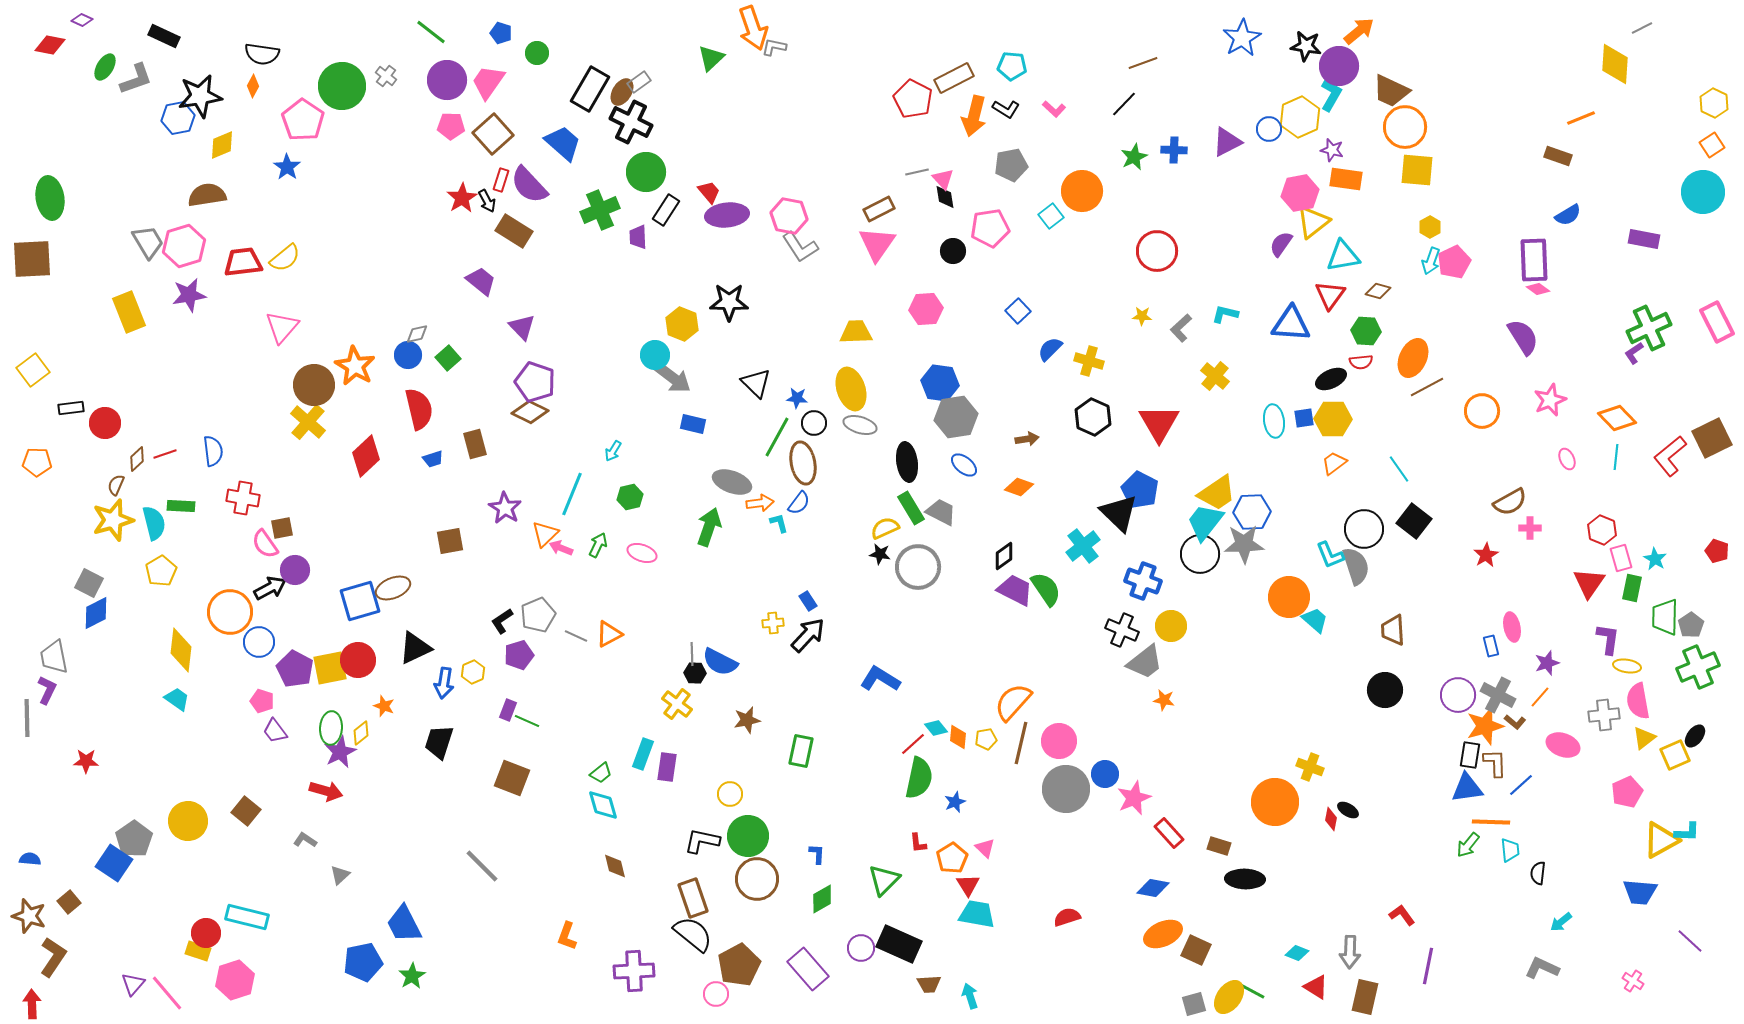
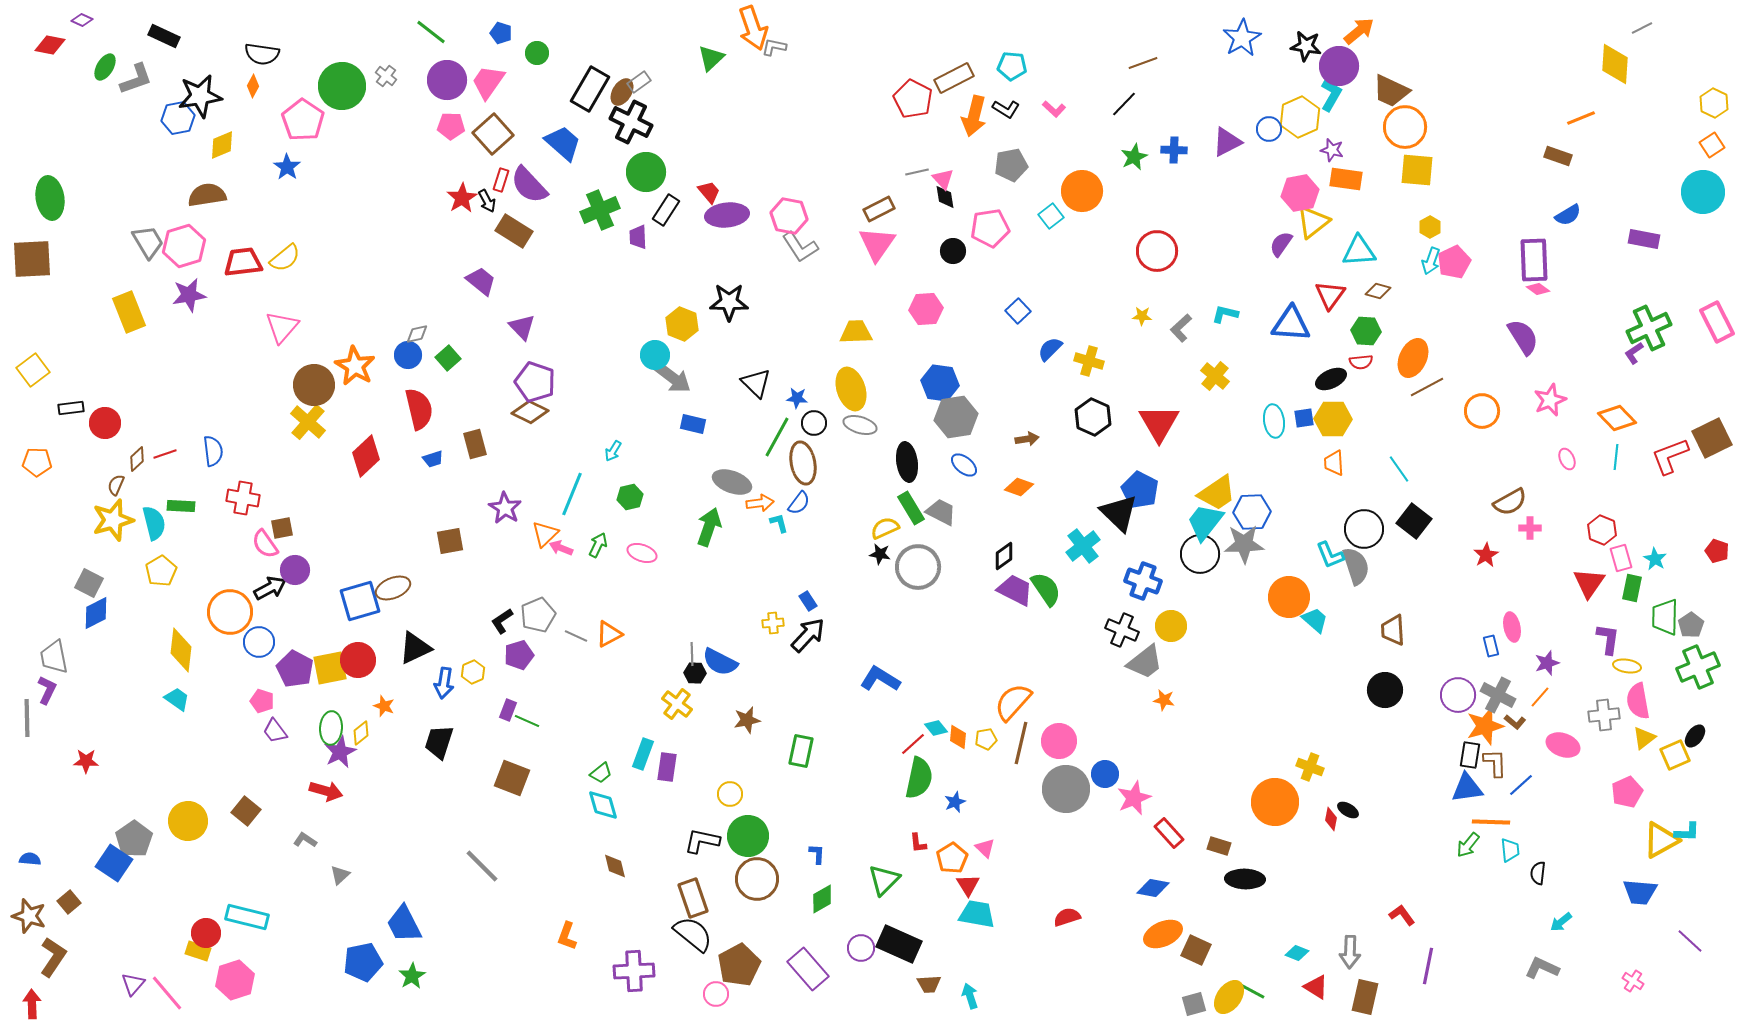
cyan triangle at (1343, 256): moved 16 px right, 5 px up; rotated 6 degrees clockwise
red L-shape at (1670, 456): rotated 18 degrees clockwise
orange trapezoid at (1334, 463): rotated 56 degrees counterclockwise
